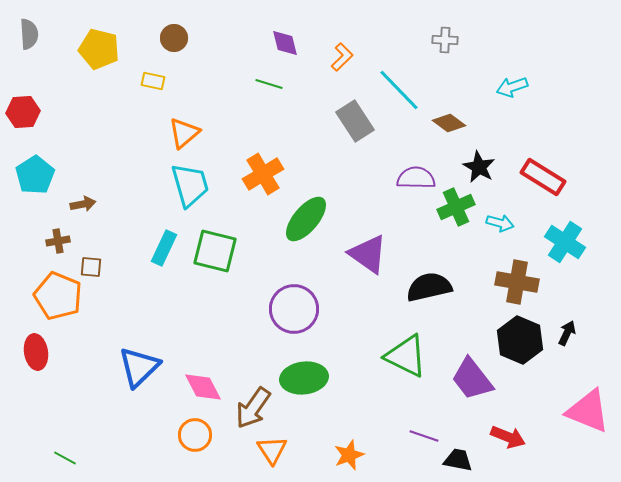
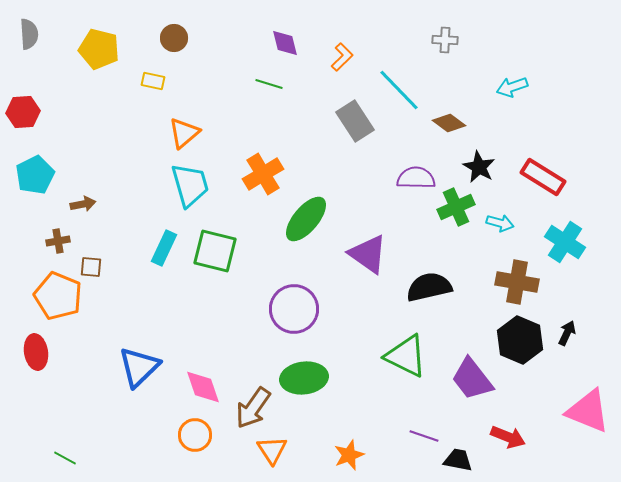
cyan pentagon at (35, 175): rotated 6 degrees clockwise
pink diamond at (203, 387): rotated 9 degrees clockwise
